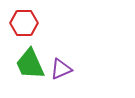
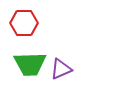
green trapezoid: rotated 68 degrees counterclockwise
